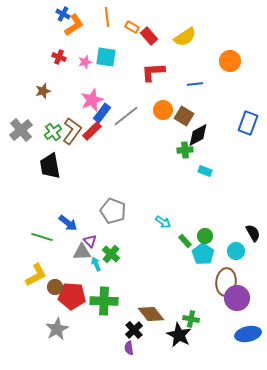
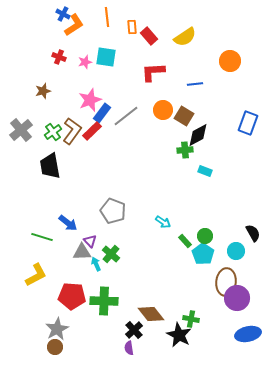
orange rectangle at (132, 27): rotated 56 degrees clockwise
pink star at (92, 100): moved 2 px left
brown circle at (55, 287): moved 60 px down
